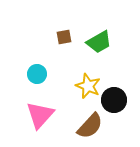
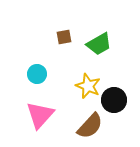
green trapezoid: moved 2 px down
